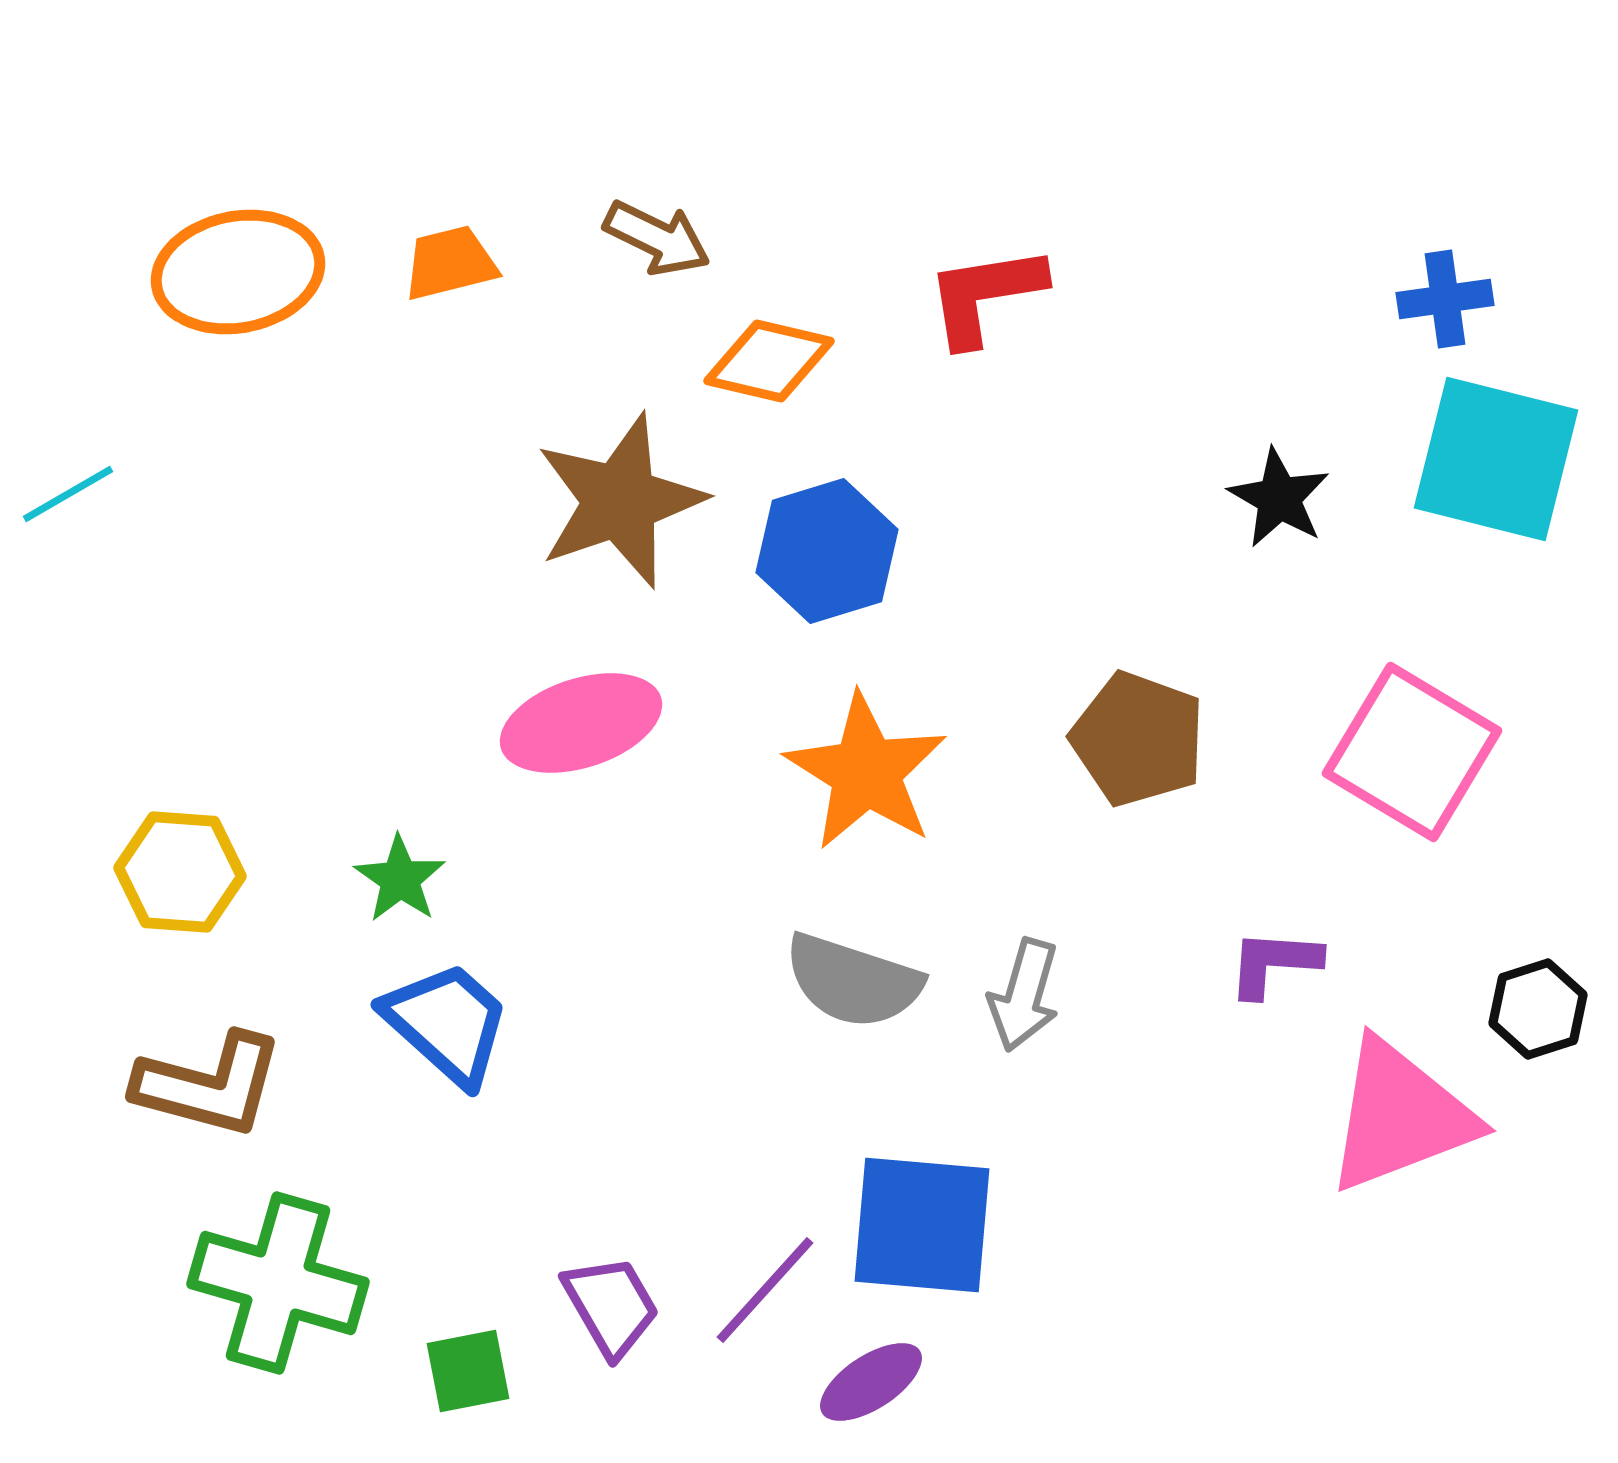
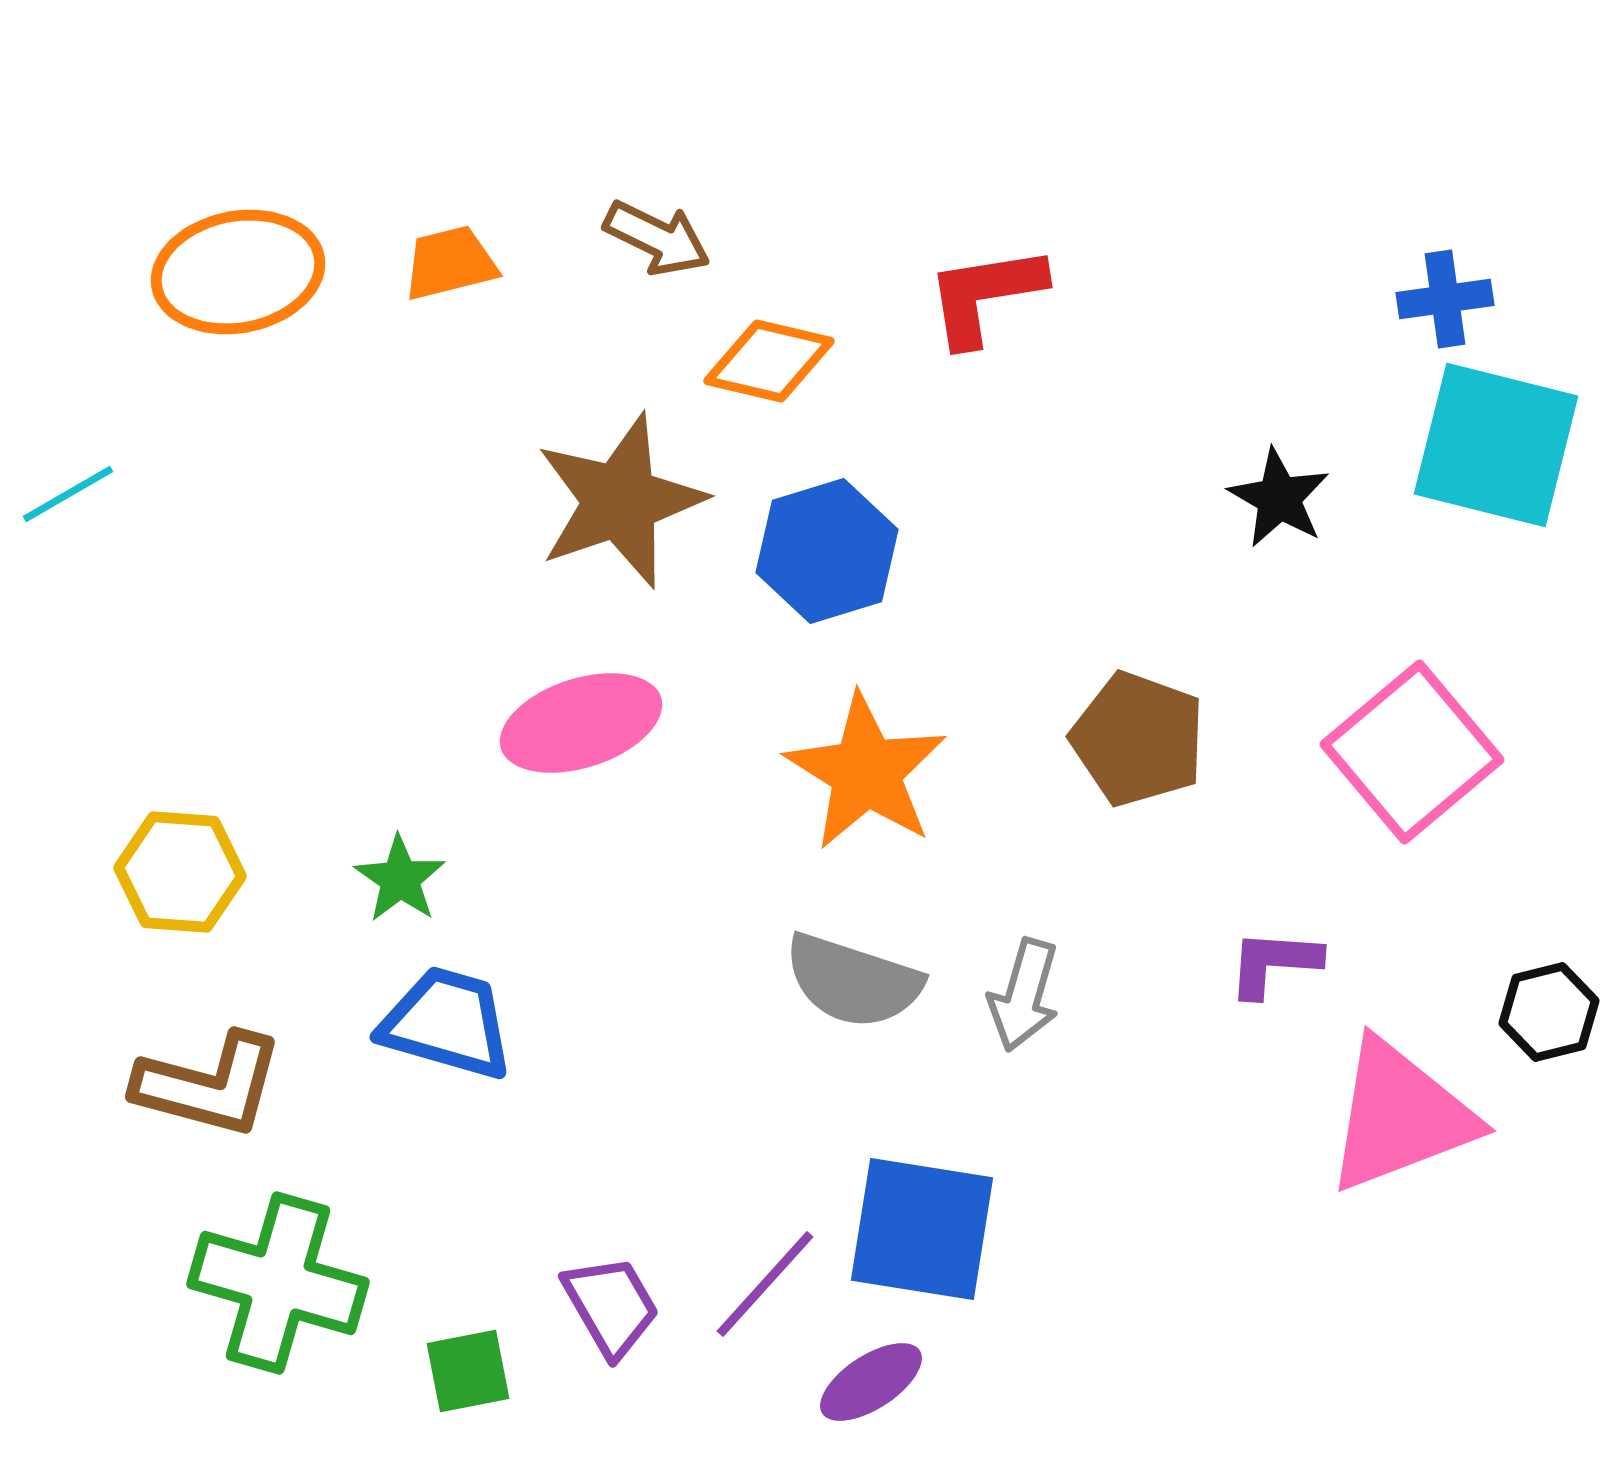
cyan square: moved 14 px up
pink square: rotated 19 degrees clockwise
black hexagon: moved 11 px right, 3 px down; rotated 4 degrees clockwise
blue trapezoid: rotated 26 degrees counterclockwise
blue square: moved 4 px down; rotated 4 degrees clockwise
purple line: moved 6 px up
